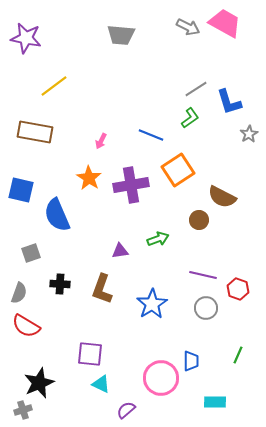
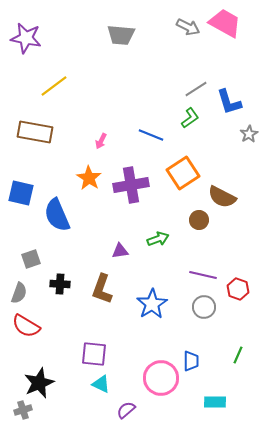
orange square: moved 5 px right, 3 px down
blue square: moved 3 px down
gray square: moved 6 px down
gray circle: moved 2 px left, 1 px up
purple square: moved 4 px right
